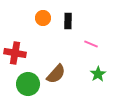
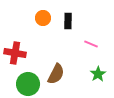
brown semicircle: rotated 15 degrees counterclockwise
